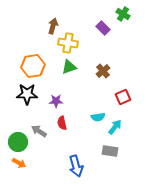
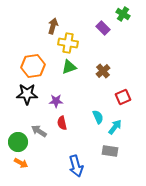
cyan semicircle: rotated 104 degrees counterclockwise
orange arrow: moved 2 px right
